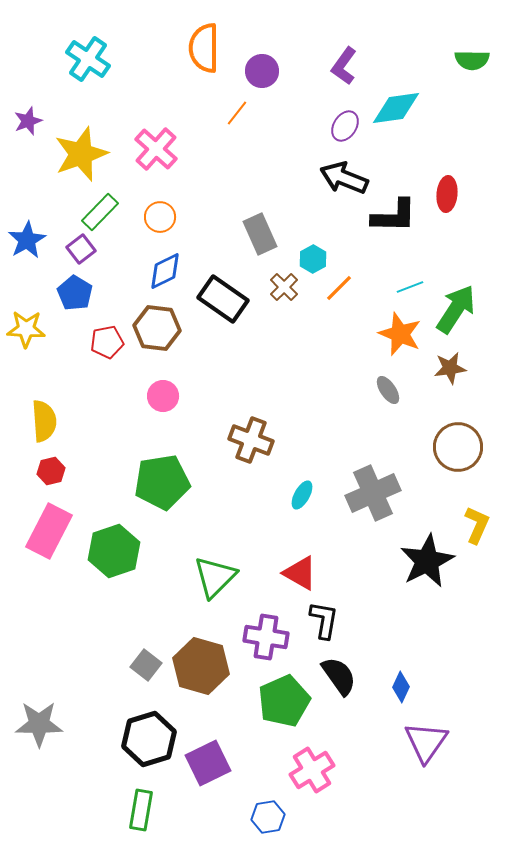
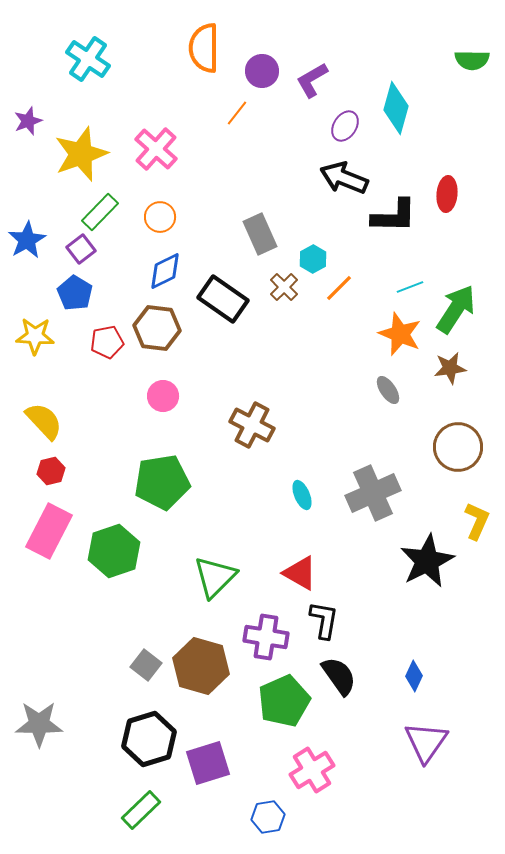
purple L-shape at (344, 66): moved 32 px left, 14 px down; rotated 24 degrees clockwise
cyan diamond at (396, 108): rotated 66 degrees counterclockwise
yellow star at (26, 329): moved 9 px right, 7 px down
yellow semicircle at (44, 421): rotated 39 degrees counterclockwise
brown cross at (251, 440): moved 1 px right, 15 px up; rotated 6 degrees clockwise
cyan ellipse at (302, 495): rotated 52 degrees counterclockwise
yellow L-shape at (477, 525): moved 4 px up
blue diamond at (401, 687): moved 13 px right, 11 px up
purple square at (208, 763): rotated 9 degrees clockwise
green rectangle at (141, 810): rotated 36 degrees clockwise
